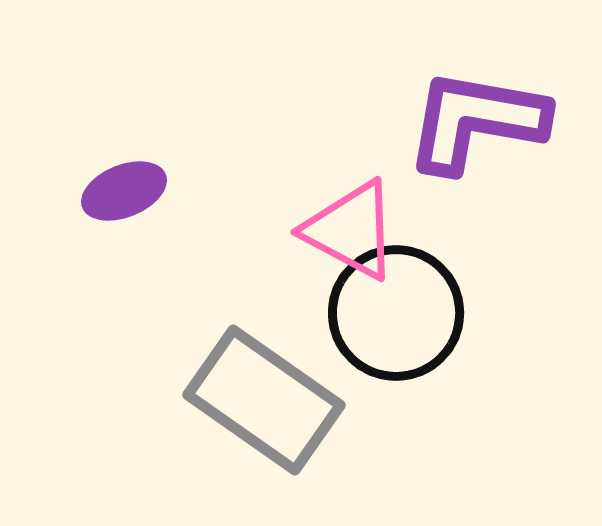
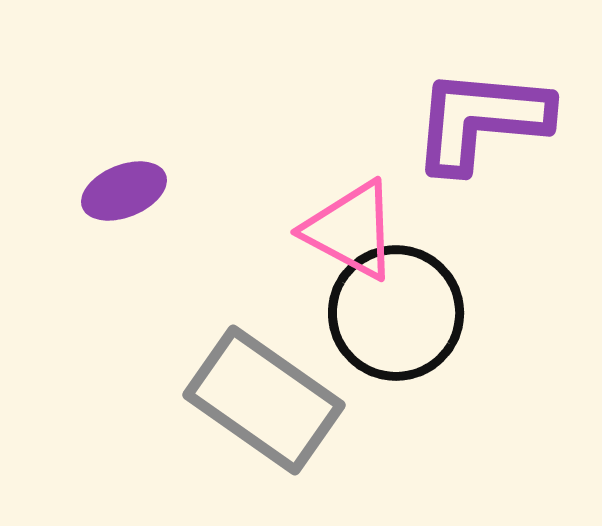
purple L-shape: moved 5 px right, 1 px up; rotated 5 degrees counterclockwise
